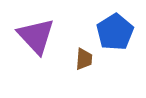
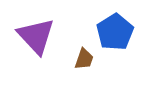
brown trapezoid: rotated 15 degrees clockwise
